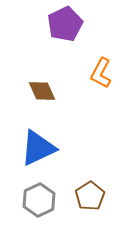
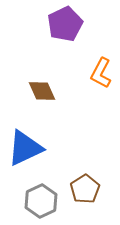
blue triangle: moved 13 px left
brown pentagon: moved 5 px left, 7 px up
gray hexagon: moved 2 px right, 1 px down
